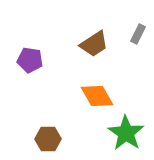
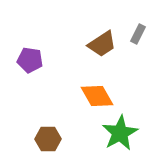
brown trapezoid: moved 8 px right
green star: moved 6 px left; rotated 9 degrees clockwise
